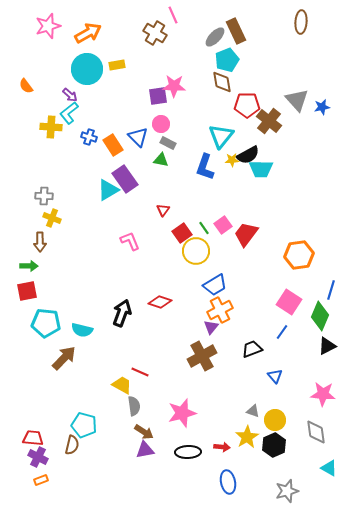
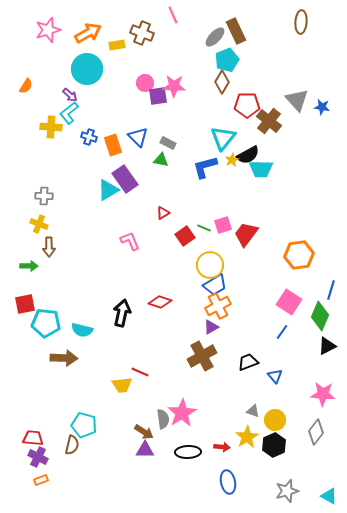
pink star at (48, 26): moved 4 px down
brown cross at (155, 33): moved 13 px left; rotated 10 degrees counterclockwise
yellow rectangle at (117, 65): moved 20 px up
brown diamond at (222, 82): rotated 40 degrees clockwise
orange semicircle at (26, 86): rotated 112 degrees counterclockwise
blue star at (322, 107): rotated 21 degrees clockwise
pink circle at (161, 124): moved 16 px left, 41 px up
cyan triangle at (221, 136): moved 2 px right, 2 px down
orange rectangle at (113, 145): rotated 15 degrees clockwise
yellow star at (232, 160): rotated 24 degrees counterclockwise
blue L-shape at (205, 167): rotated 56 degrees clockwise
red triangle at (163, 210): moved 3 px down; rotated 24 degrees clockwise
yellow cross at (52, 218): moved 13 px left, 6 px down
pink square at (223, 225): rotated 18 degrees clockwise
green line at (204, 228): rotated 32 degrees counterclockwise
red square at (182, 233): moved 3 px right, 3 px down
brown arrow at (40, 242): moved 9 px right, 5 px down
yellow circle at (196, 251): moved 14 px right, 14 px down
red square at (27, 291): moved 2 px left, 13 px down
orange cross at (220, 310): moved 2 px left, 4 px up
black arrow at (122, 313): rotated 8 degrees counterclockwise
purple triangle at (211, 327): rotated 21 degrees clockwise
black trapezoid at (252, 349): moved 4 px left, 13 px down
brown arrow at (64, 358): rotated 48 degrees clockwise
yellow trapezoid at (122, 385): rotated 145 degrees clockwise
gray semicircle at (134, 406): moved 29 px right, 13 px down
pink star at (182, 413): rotated 16 degrees counterclockwise
gray diamond at (316, 432): rotated 45 degrees clockwise
purple triangle at (145, 450): rotated 12 degrees clockwise
cyan triangle at (329, 468): moved 28 px down
